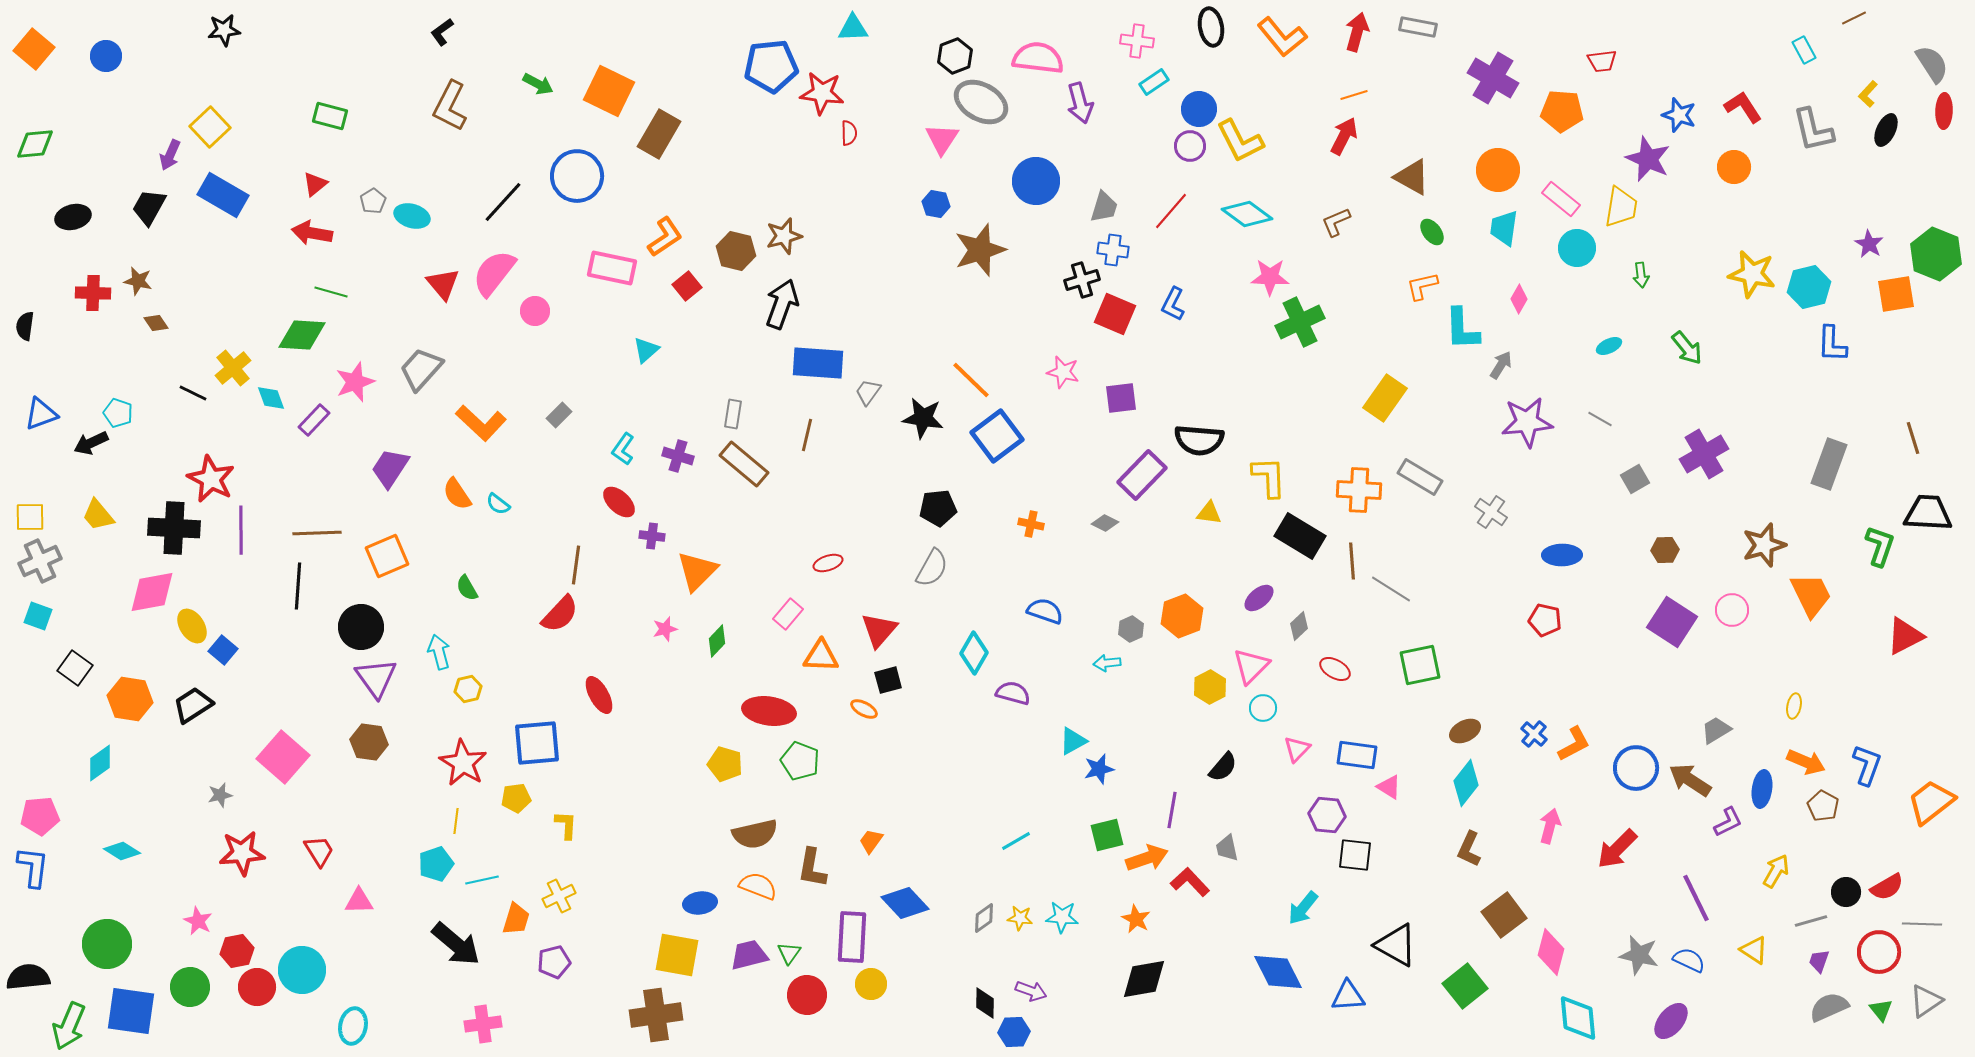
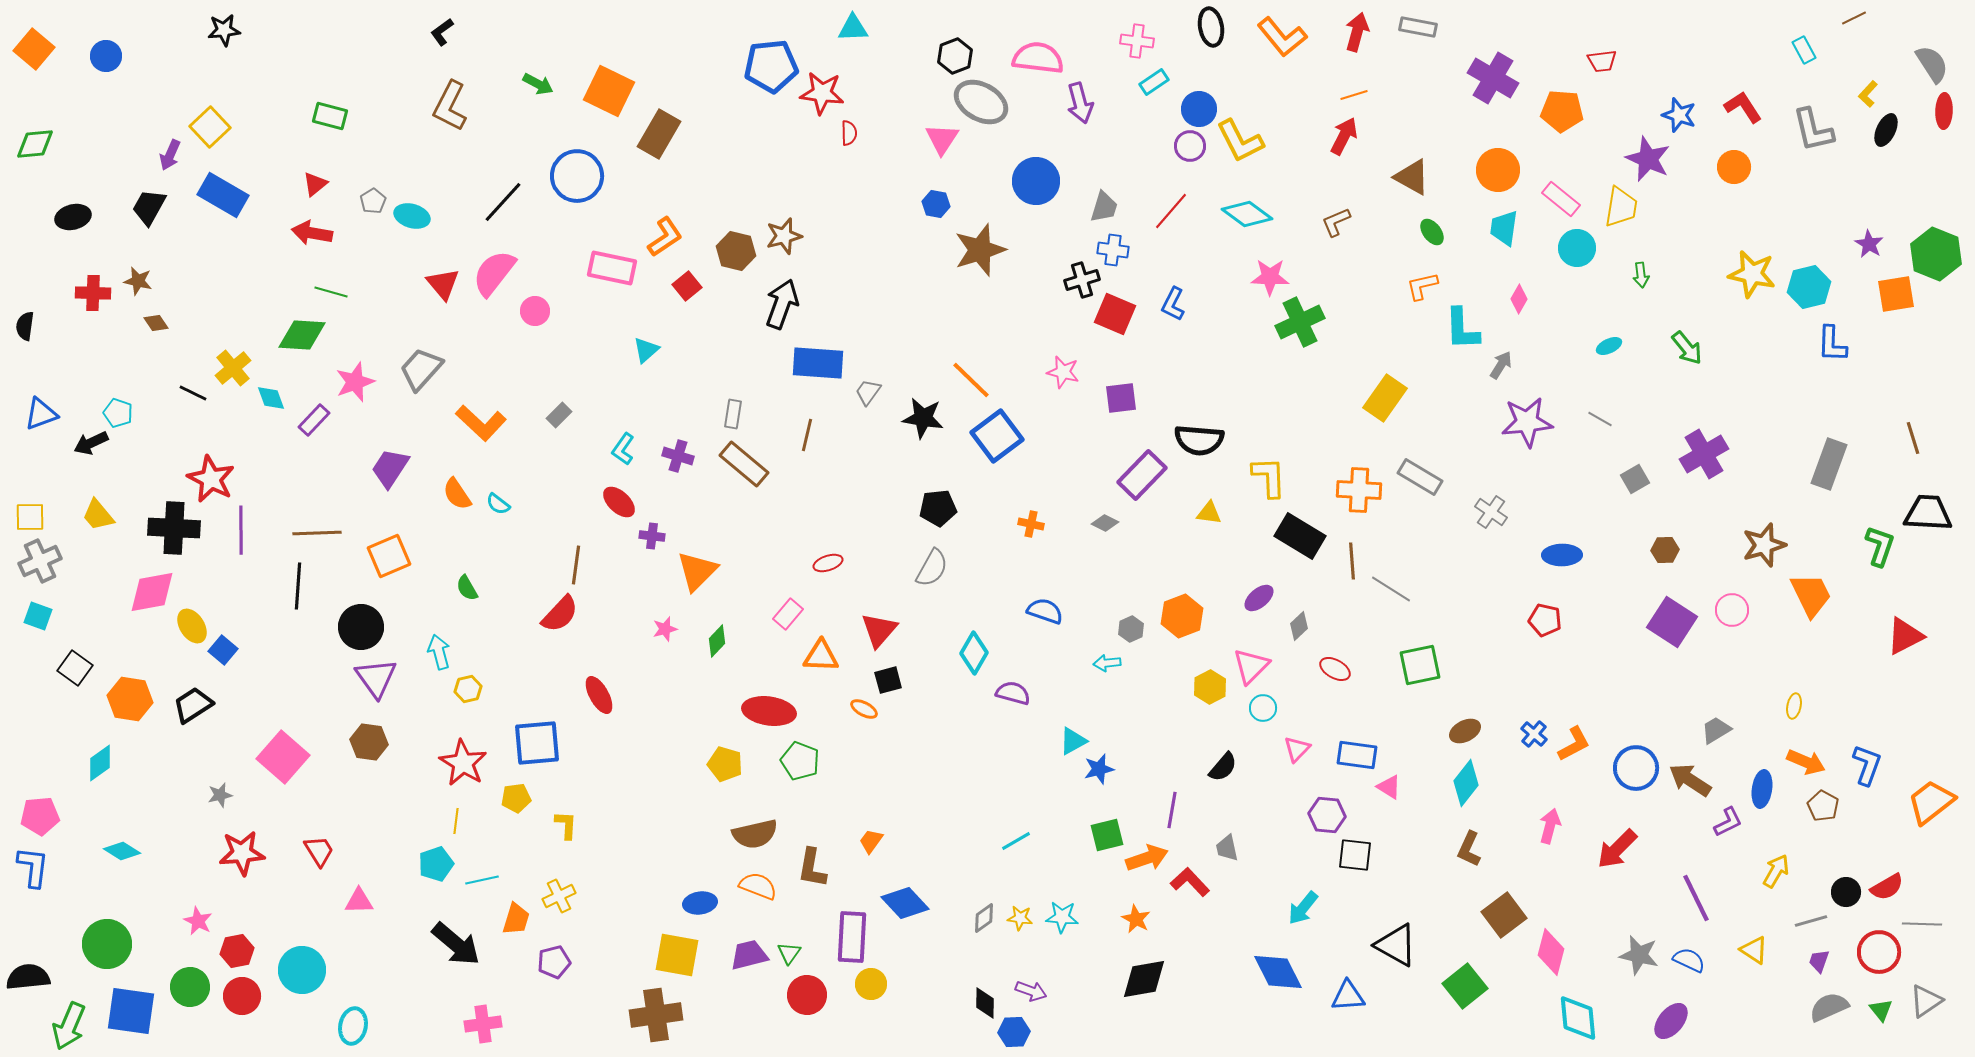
orange square at (387, 556): moved 2 px right
red circle at (257, 987): moved 15 px left, 9 px down
